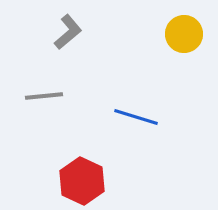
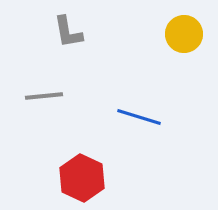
gray L-shape: rotated 120 degrees clockwise
blue line: moved 3 px right
red hexagon: moved 3 px up
